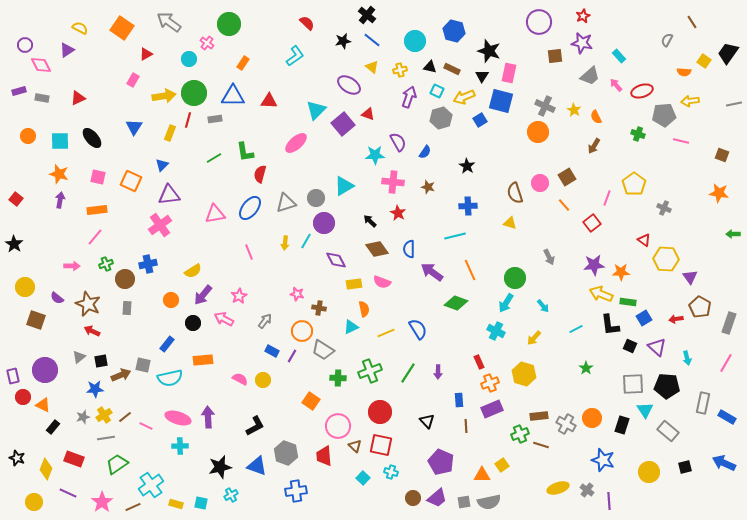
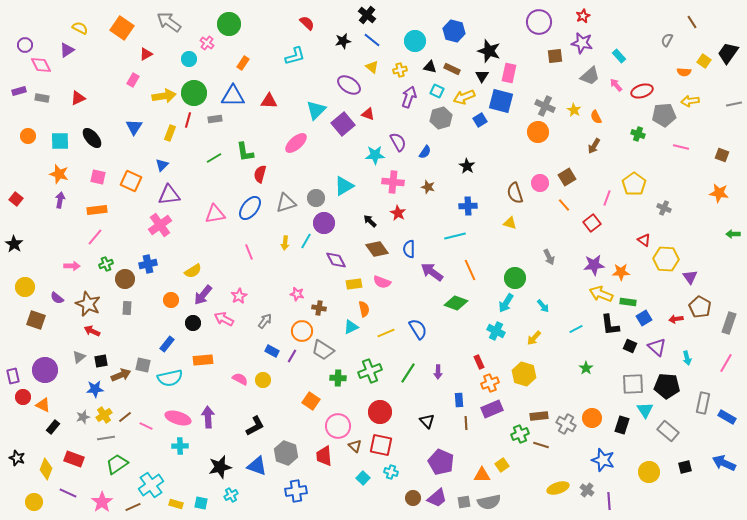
cyan L-shape at (295, 56): rotated 20 degrees clockwise
pink line at (681, 141): moved 6 px down
brown line at (466, 426): moved 3 px up
